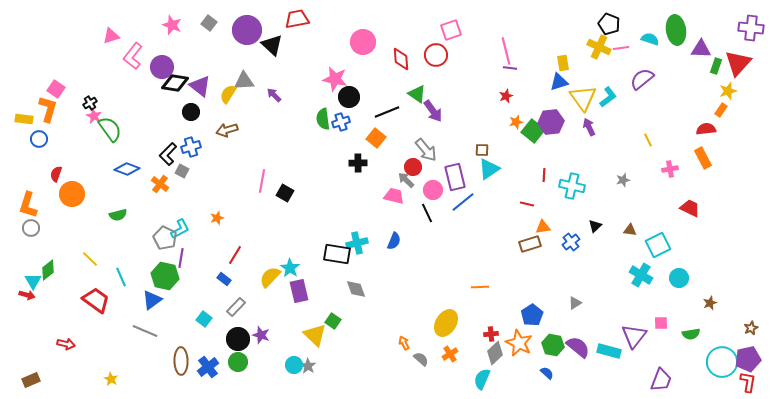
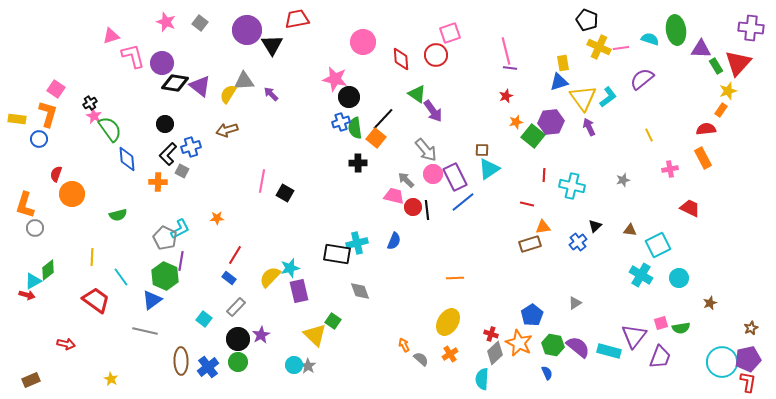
gray square at (209, 23): moved 9 px left
black pentagon at (609, 24): moved 22 px left, 4 px up
pink star at (172, 25): moved 6 px left, 3 px up
pink square at (451, 30): moved 1 px left, 3 px down
black triangle at (272, 45): rotated 15 degrees clockwise
pink L-shape at (133, 56): rotated 128 degrees clockwise
green rectangle at (716, 66): rotated 49 degrees counterclockwise
purple circle at (162, 67): moved 4 px up
purple arrow at (274, 95): moved 3 px left, 1 px up
orange L-shape at (48, 109): moved 5 px down
black circle at (191, 112): moved 26 px left, 12 px down
black line at (387, 112): moved 4 px left, 7 px down; rotated 25 degrees counterclockwise
yellow rectangle at (24, 119): moved 7 px left
green semicircle at (323, 119): moved 32 px right, 9 px down
green square at (533, 131): moved 5 px down
yellow line at (648, 140): moved 1 px right, 5 px up
red circle at (413, 167): moved 40 px down
blue diamond at (127, 169): moved 10 px up; rotated 65 degrees clockwise
purple rectangle at (455, 177): rotated 12 degrees counterclockwise
orange cross at (160, 184): moved 2 px left, 2 px up; rotated 36 degrees counterclockwise
pink circle at (433, 190): moved 16 px up
orange L-shape at (28, 205): moved 3 px left
black line at (427, 213): moved 3 px up; rotated 18 degrees clockwise
orange star at (217, 218): rotated 16 degrees clockwise
gray circle at (31, 228): moved 4 px right
blue cross at (571, 242): moved 7 px right
purple line at (181, 258): moved 3 px down
yellow line at (90, 259): moved 2 px right, 2 px up; rotated 48 degrees clockwise
cyan star at (290, 268): rotated 24 degrees clockwise
green hexagon at (165, 276): rotated 12 degrees clockwise
cyan line at (121, 277): rotated 12 degrees counterclockwise
blue rectangle at (224, 279): moved 5 px right, 1 px up
cyan triangle at (33, 281): rotated 30 degrees clockwise
orange line at (480, 287): moved 25 px left, 9 px up
gray diamond at (356, 289): moved 4 px right, 2 px down
yellow ellipse at (446, 323): moved 2 px right, 1 px up
pink square at (661, 323): rotated 16 degrees counterclockwise
gray line at (145, 331): rotated 10 degrees counterclockwise
red cross at (491, 334): rotated 24 degrees clockwise
green semicircle at (691, 334): moved 10 px left, 6 px up
purple star at (261, 335): rotated 24 degrees clockwise
orange arrow at (404, 343): moved 2 px down
blue semicircle at (547, 373): rotated 24 degrees clockwise
cyan semicircle at (482, 379): rotated 20 degrees counterclockwise
purple trapezoid at (661, 380): moved 1 px left, 23 px up
